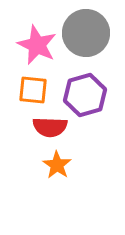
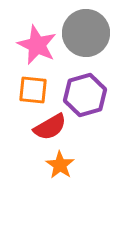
red semicircle: rotated 32 degrees counterclockwise
orange star: moved 3 px right
